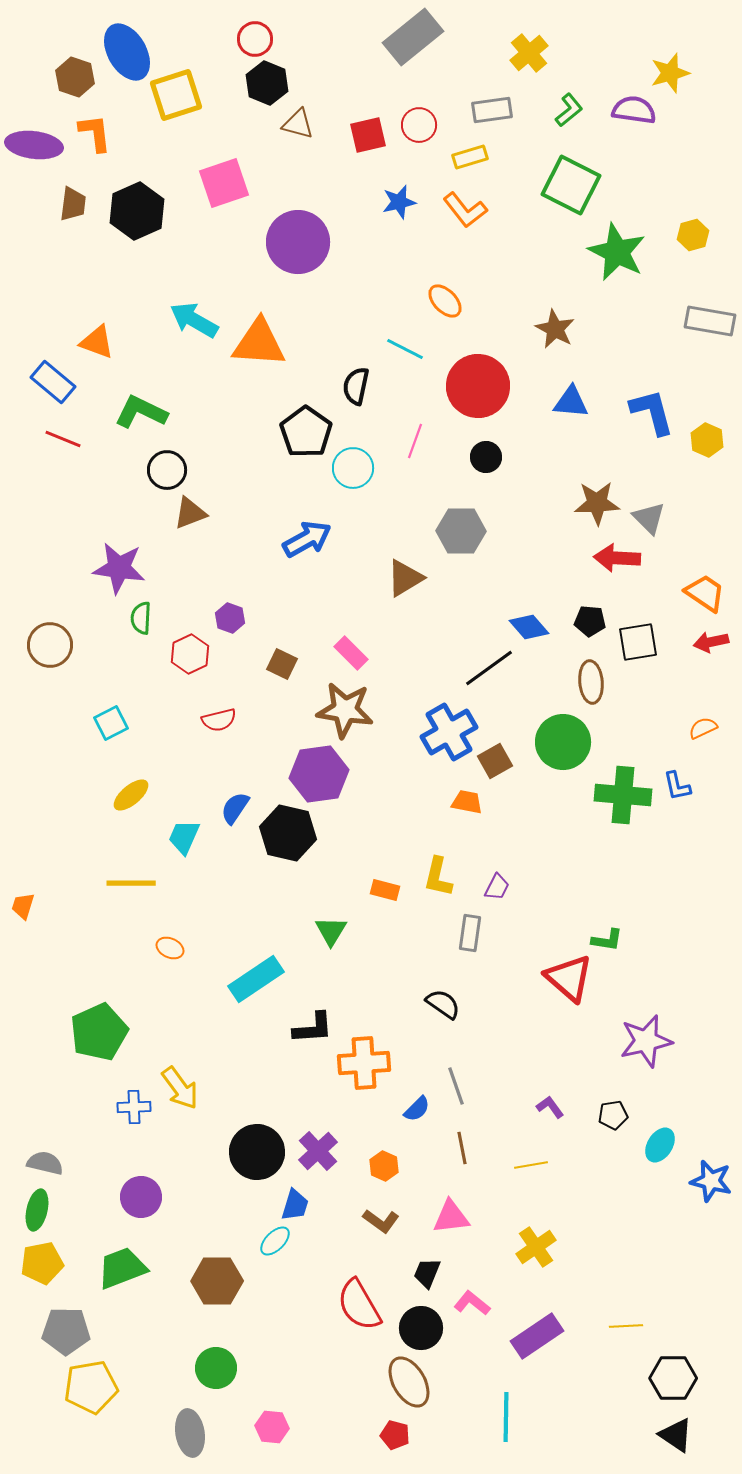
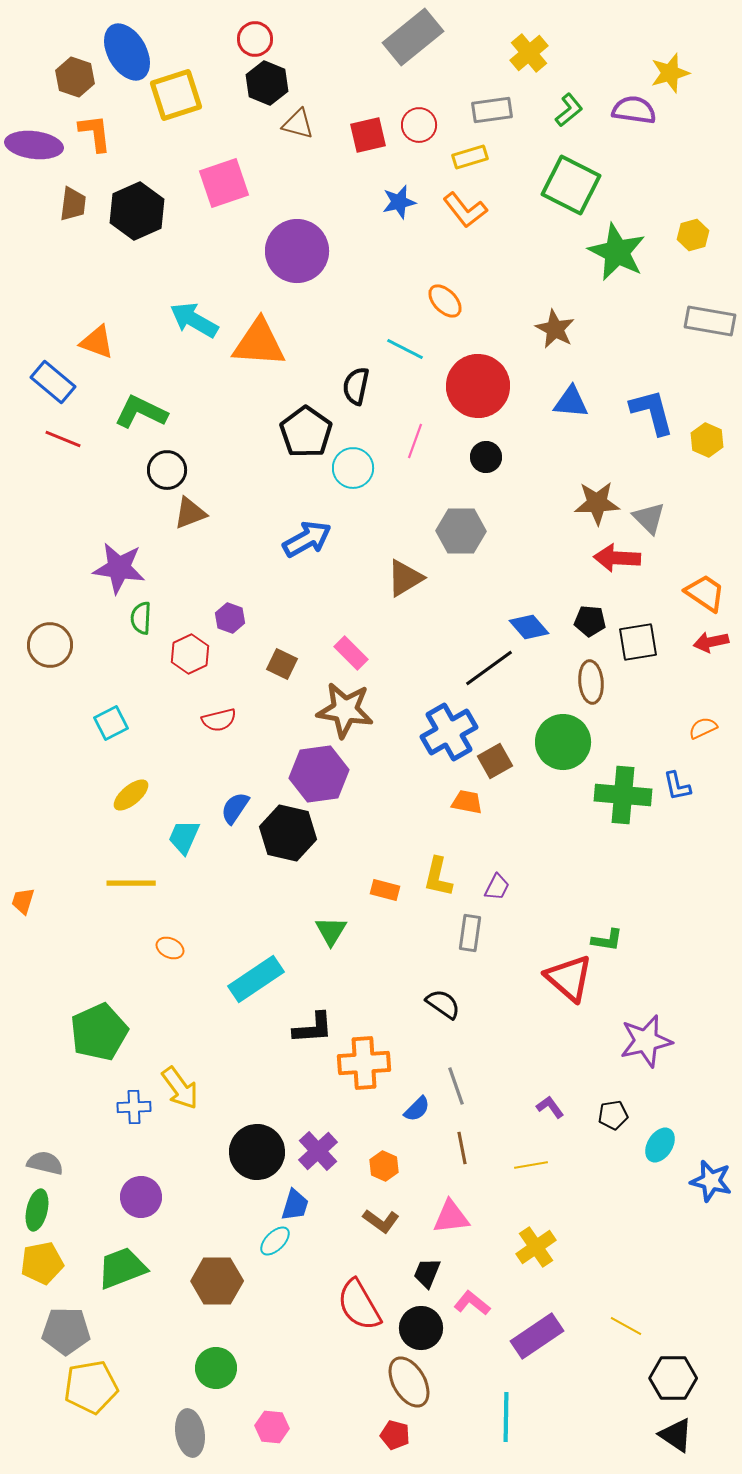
purple circle at (298, 242): moved 1 px left, 9 px down
orange trapezoid at (23, 906): moved 5 px up
yellow line at (626, 1326): rotated 32 degrees clockwise
